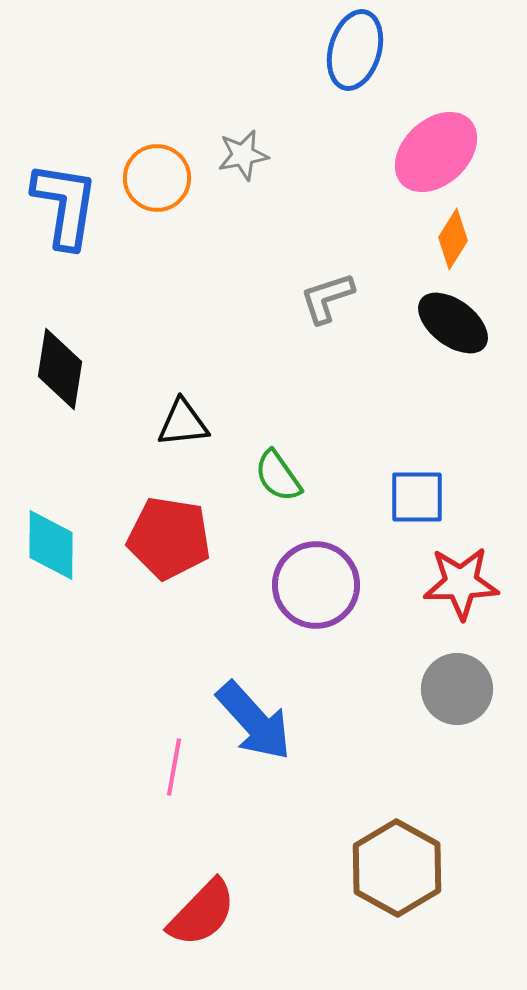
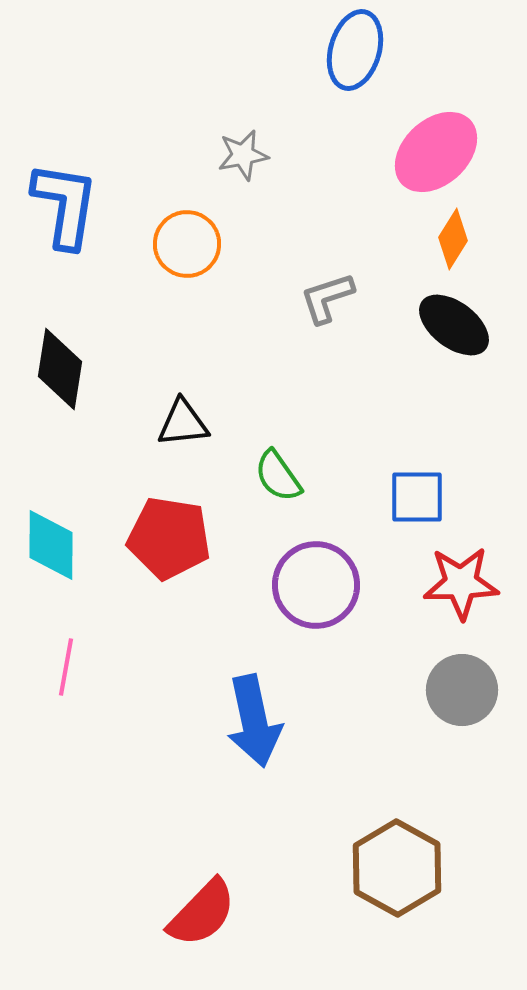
orange circle: moved 30 px right, 66 px down
black ellipse: moved 1 px right, 2 px down
gray circle: moved 5 px right, 1 px down
blue arrow: rotated 30 degrees clockwise
pink line: moved 108 px left, 100 px up
